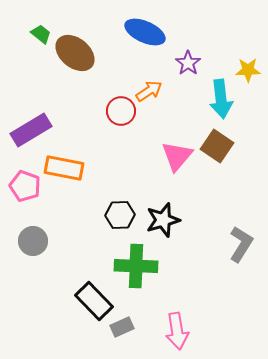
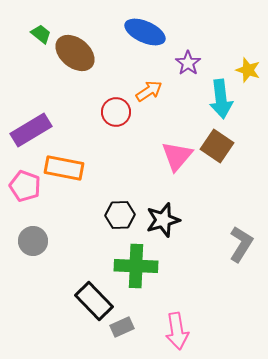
yellow star: rotated 20 degrees clockwise
red circle: moved 5 px left, 1 px down
